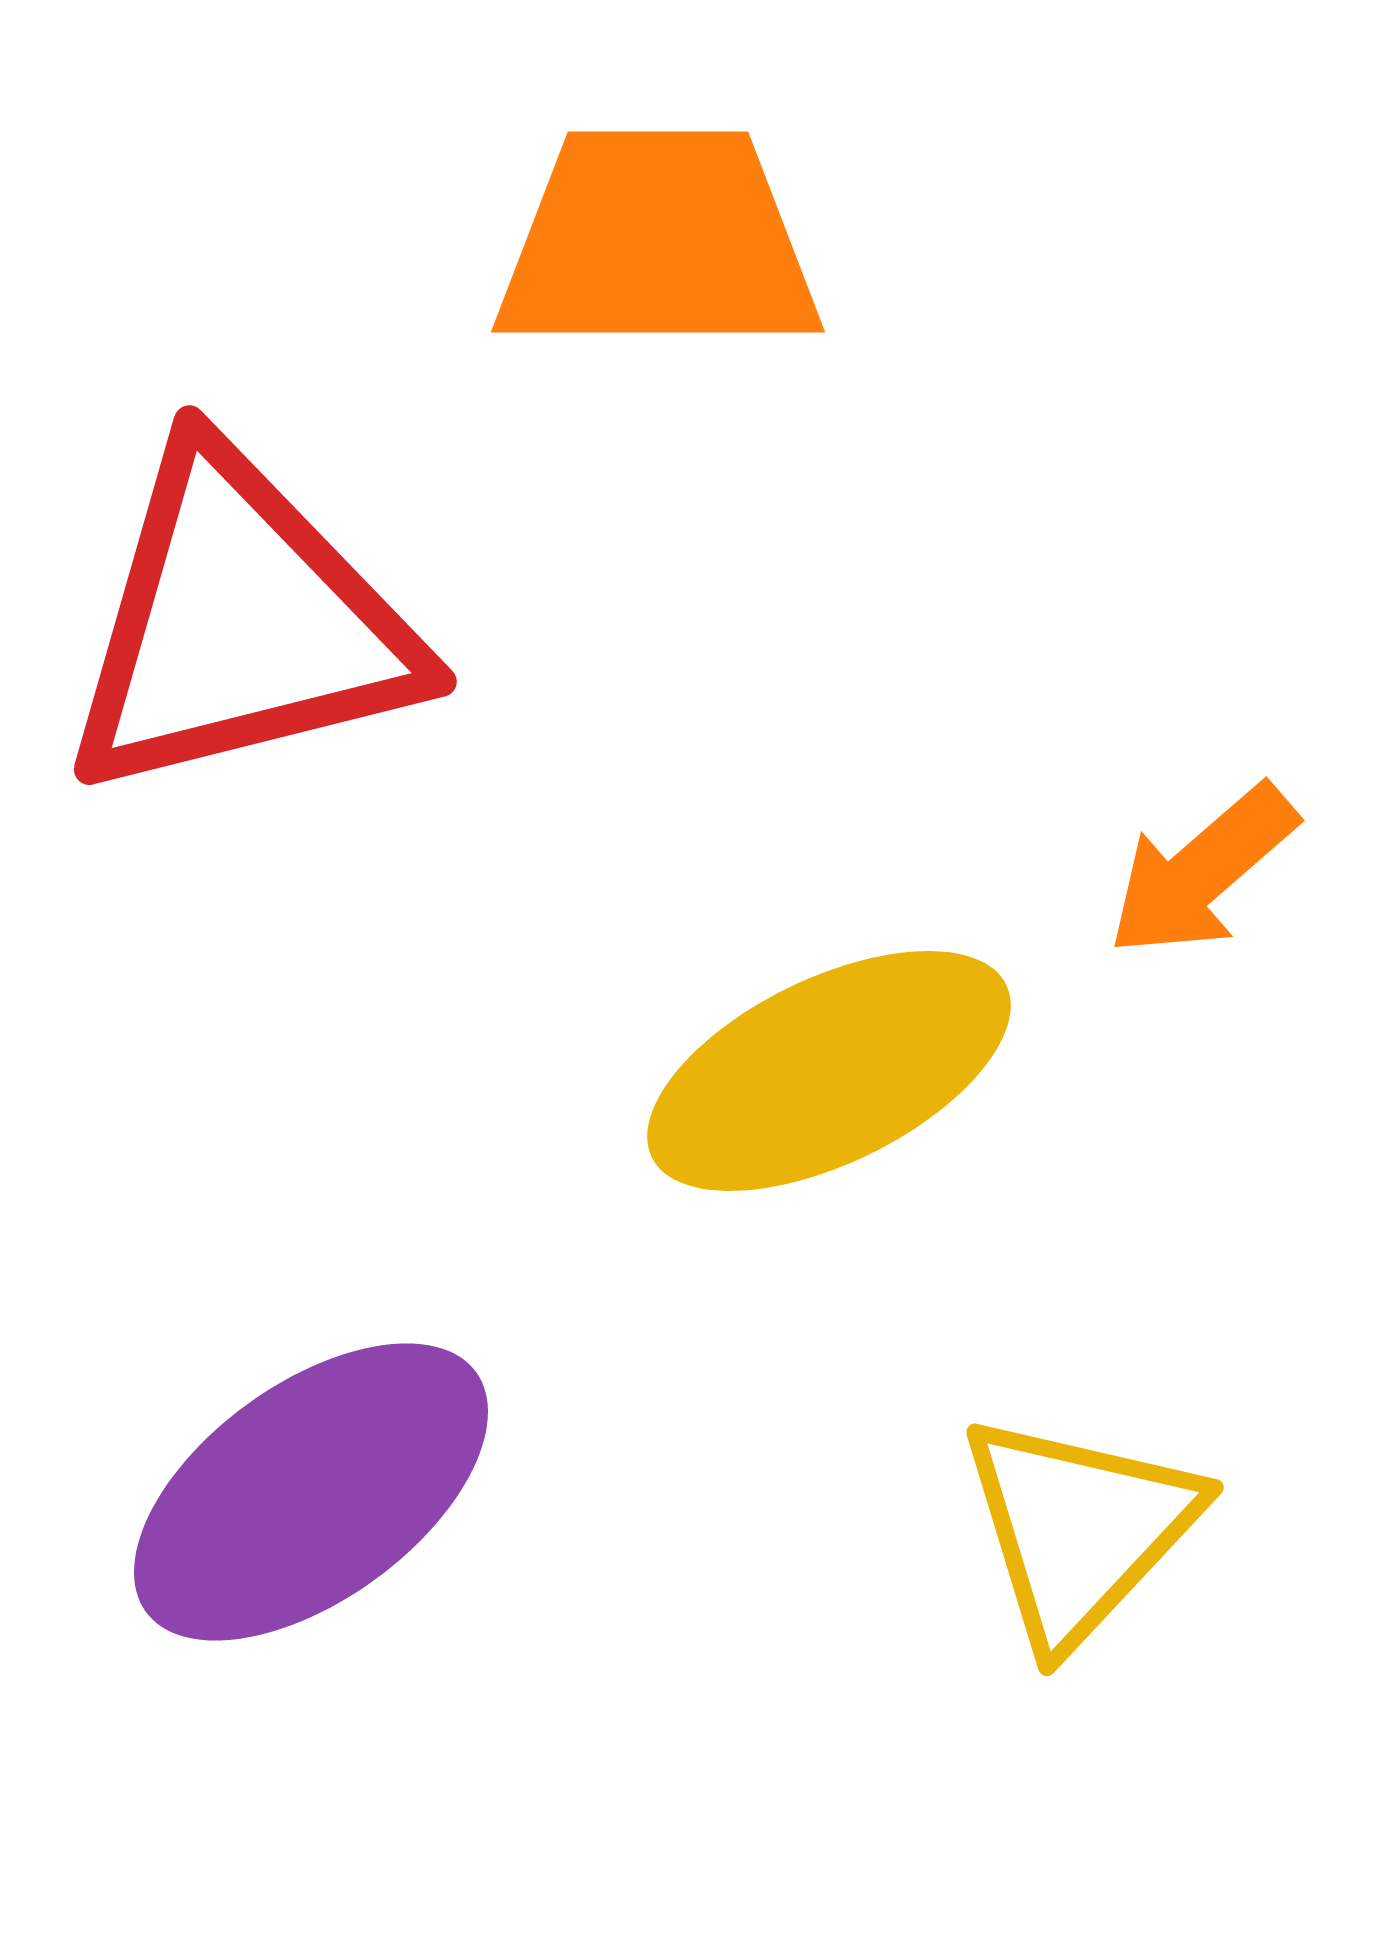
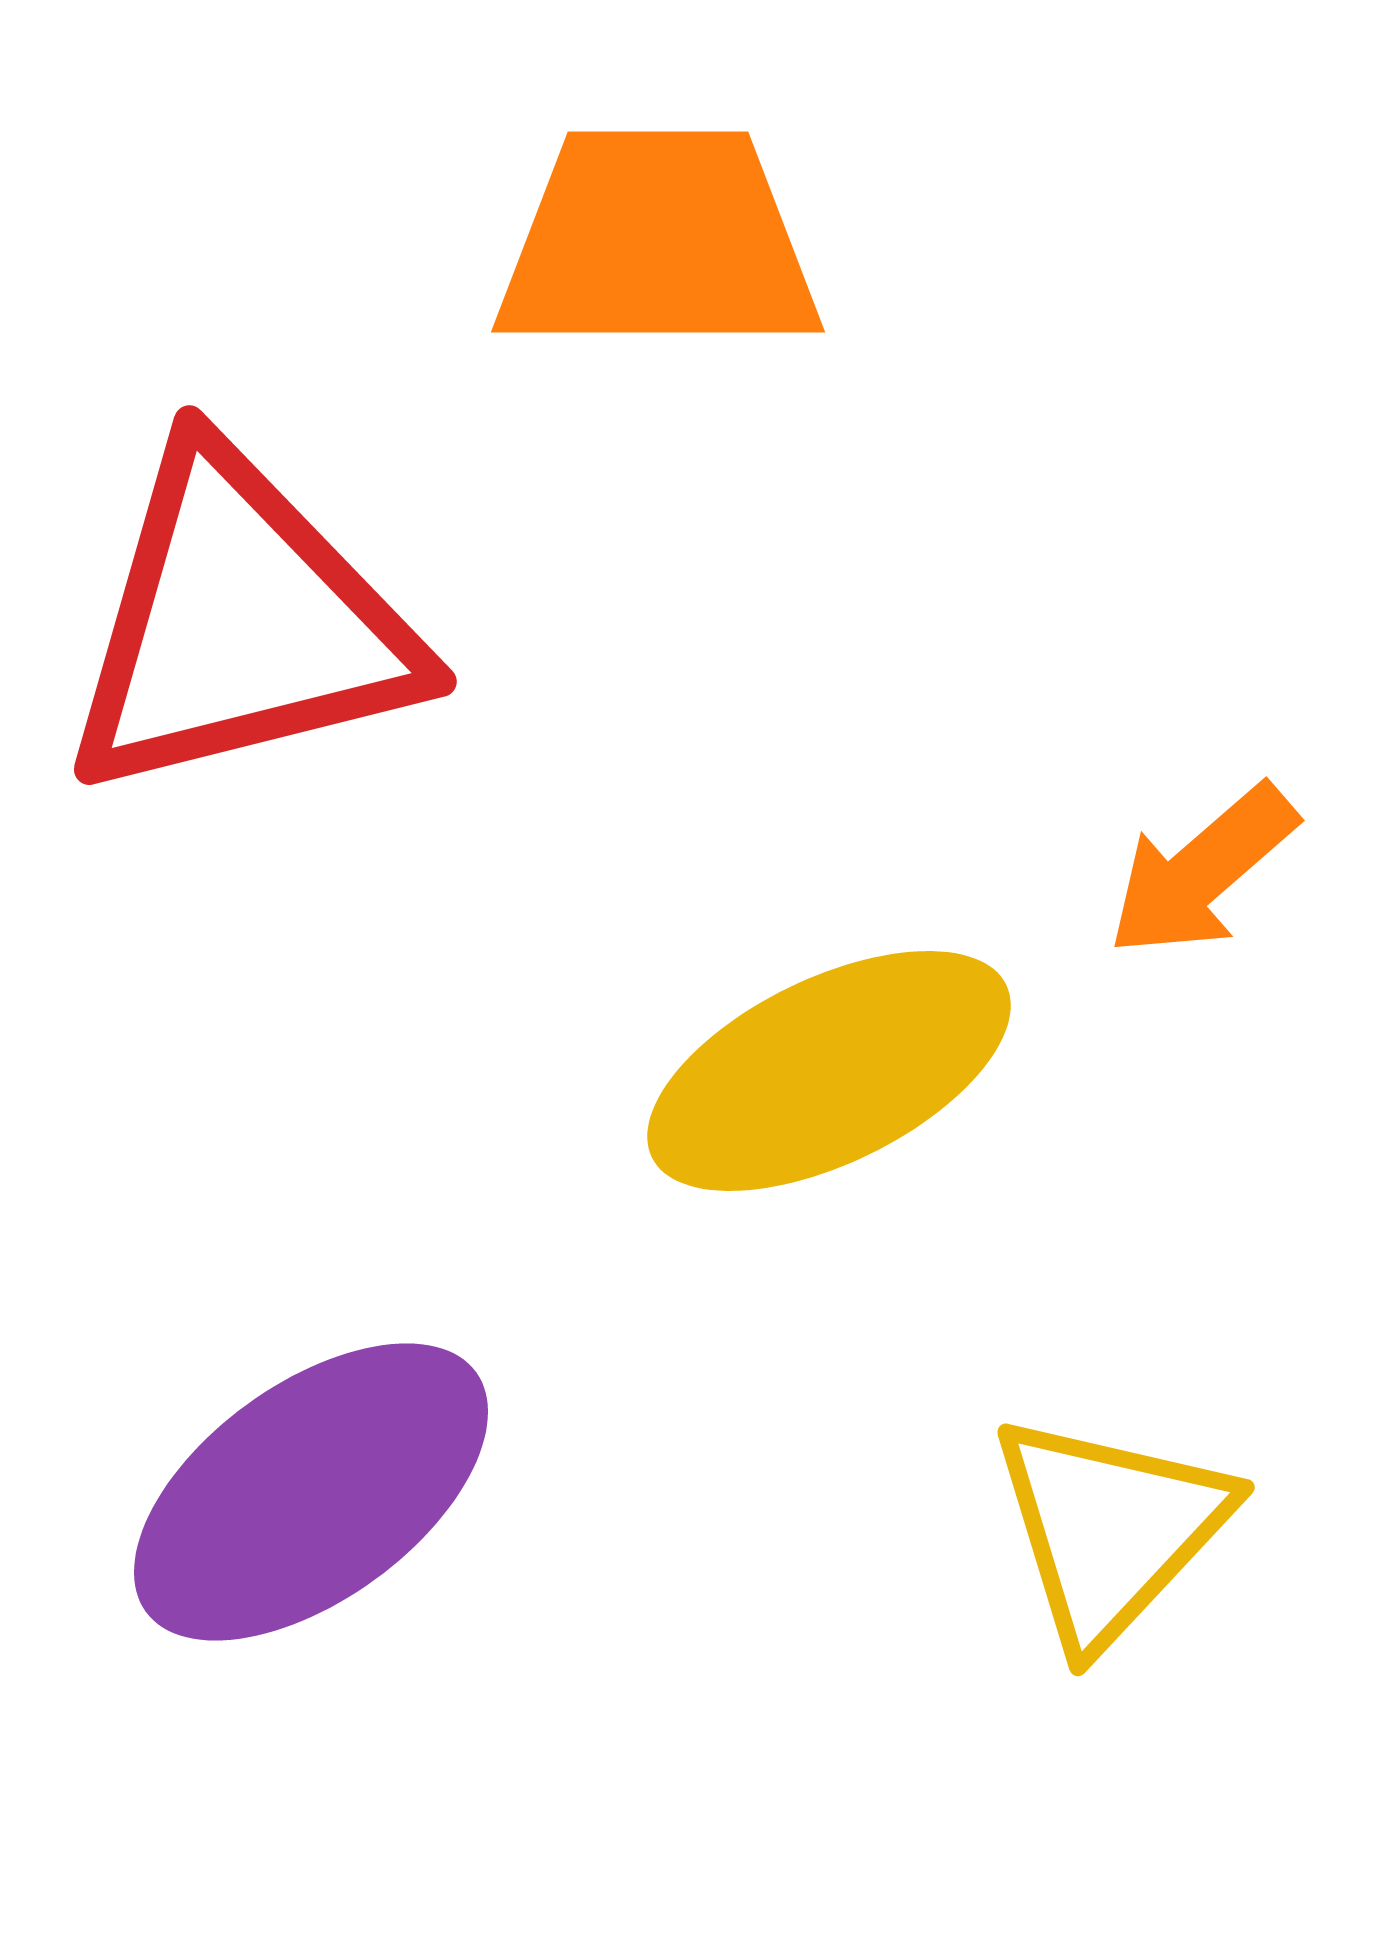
yellow triangle: moved 31 px right
